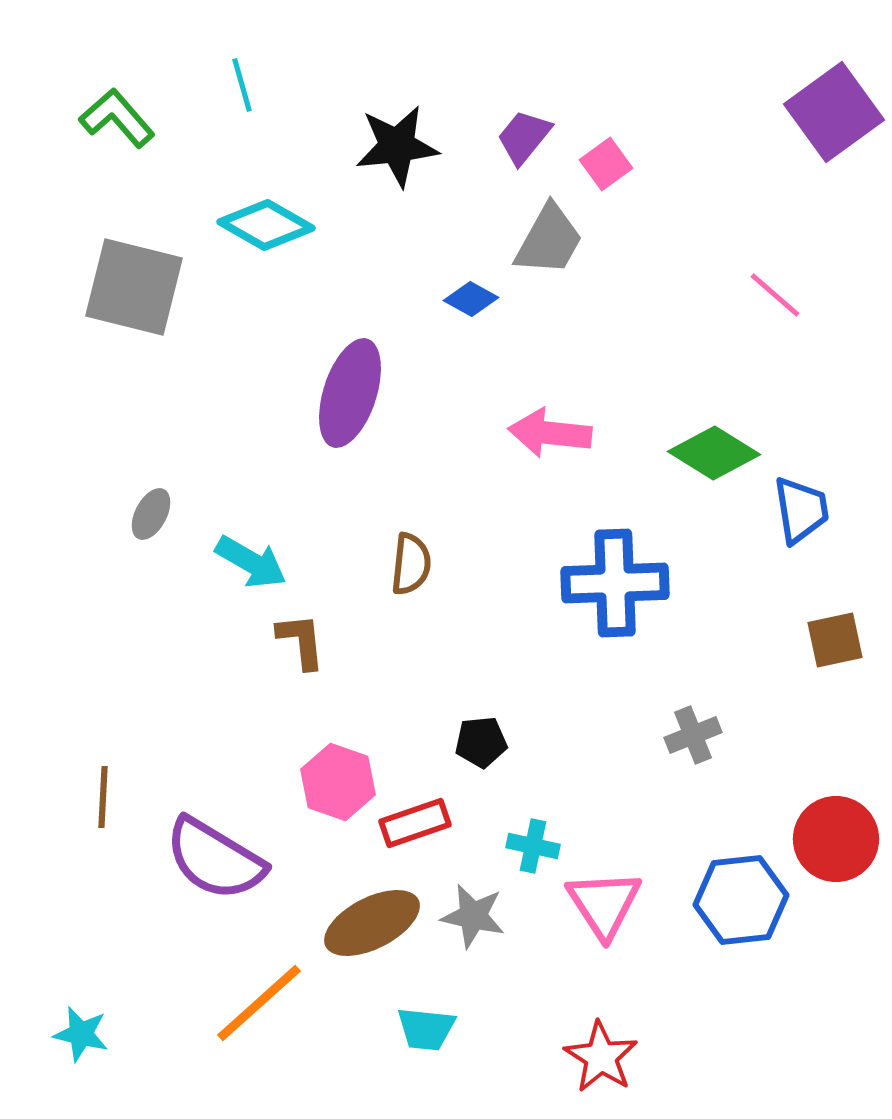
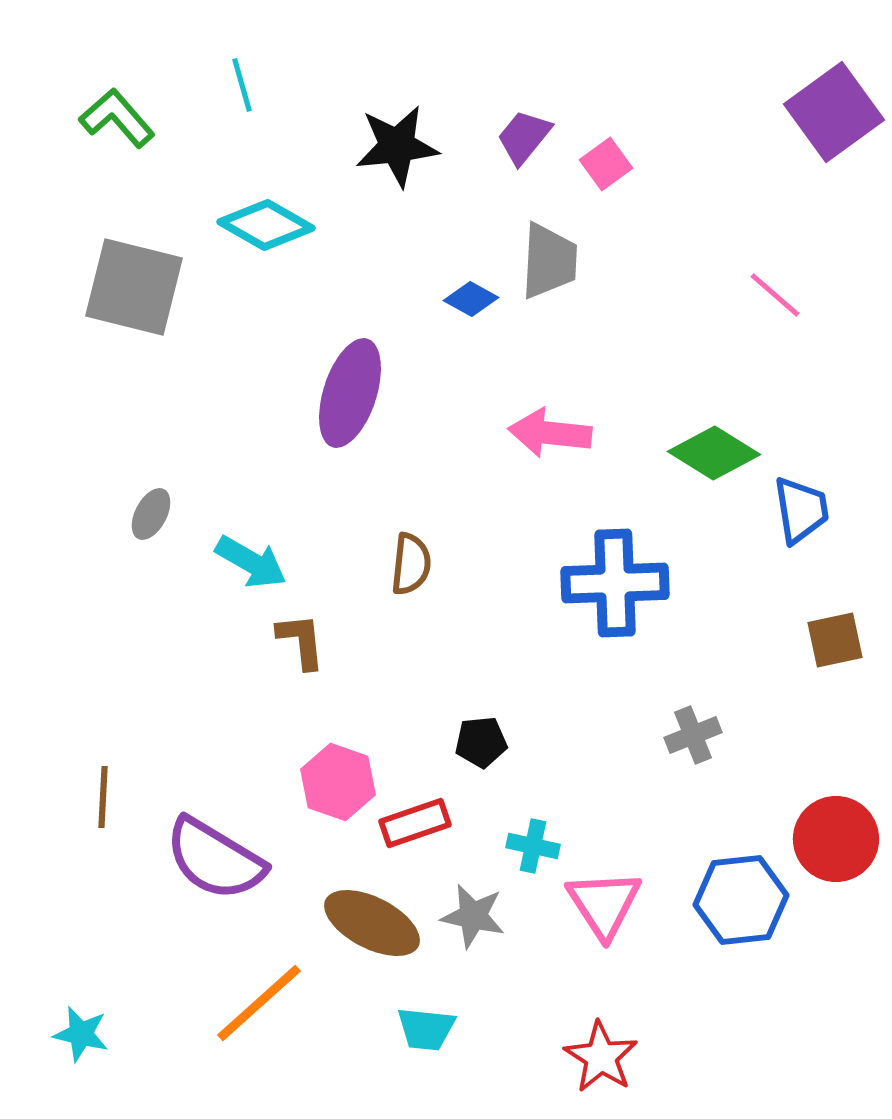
gray trapezoid: moved 21 px down; rotated 26 degrees counterclockwise
brown ellipse: rotated 54 degrees clockwise
